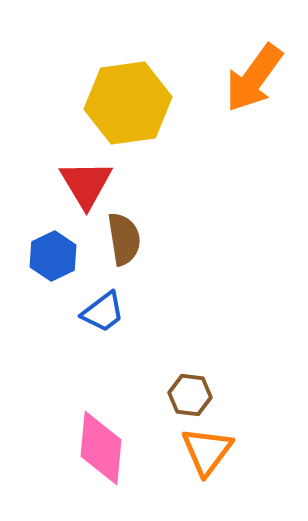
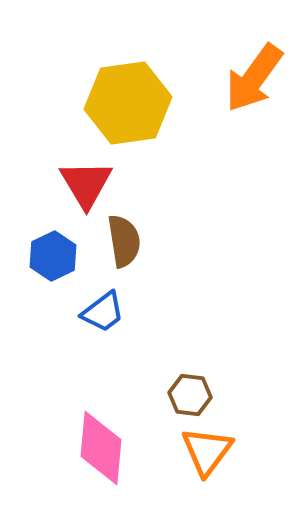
brown semicircle: moved 2 px down
